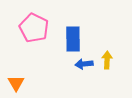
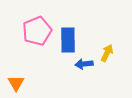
pink pentagon: moved 3 px right, 3 px down; rotated 24 degrees clockwise
blue rectangle: moved 5 px left, 1 px down
yellow arrow: moved 7 px up; rotated 24 degrees clockwise
